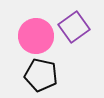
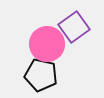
pink circle: moved 11 px right, 8 px down
